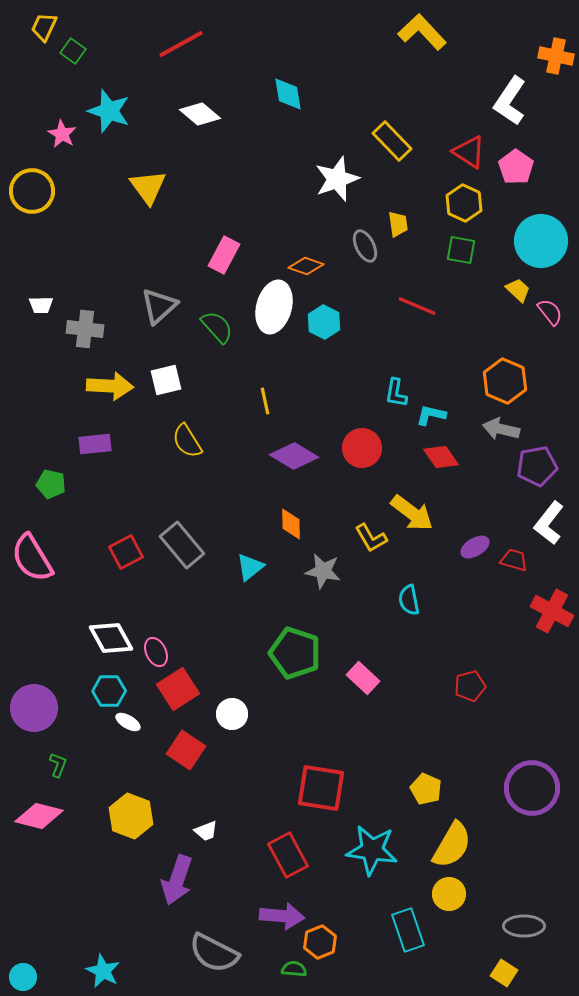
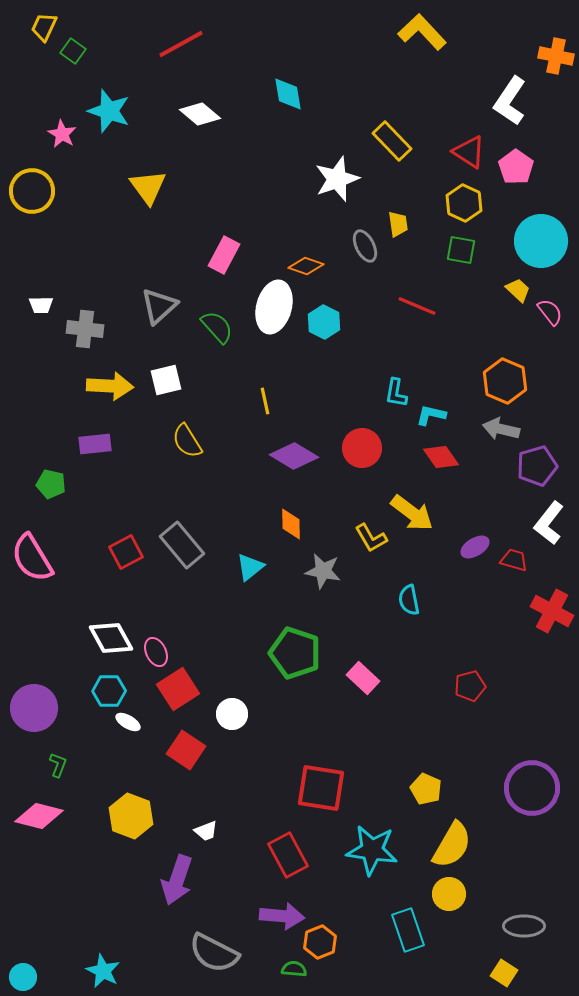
purple pentagon at (537, 466): rotated 6 degrees counterclockwise
